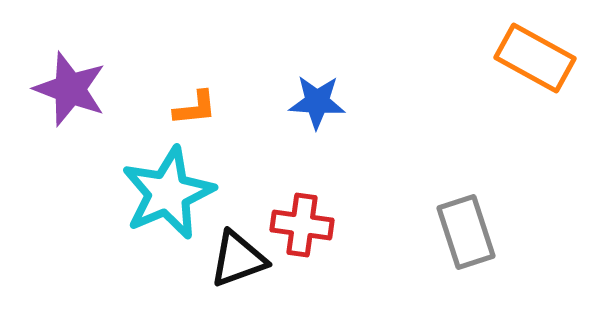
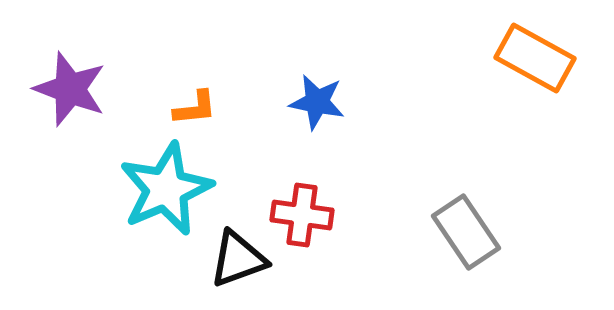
blue star: rotated 8 degrees clockwise
cyan star: moved 2 px left, 4 px up
red cross: moved 10 px up
gray rectangle: rotated 16 degrees counterclockwise
